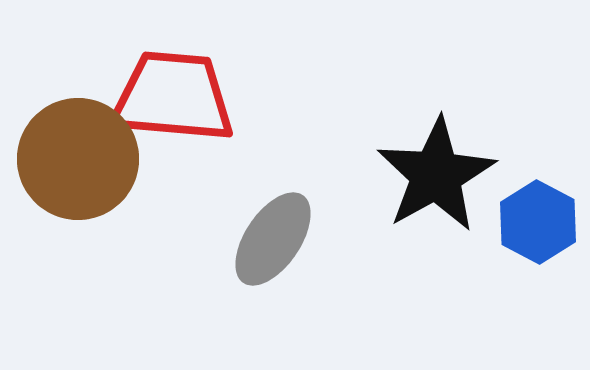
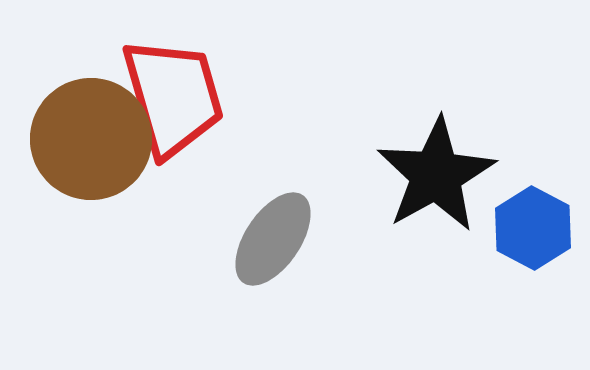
red trapezoid: rotated 69 degrees clockwise
brown circle: moved 13 px right, 20 px up
blue hexagon: moved 5 px left, 6 px down
